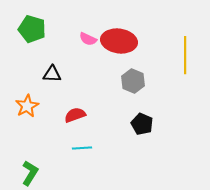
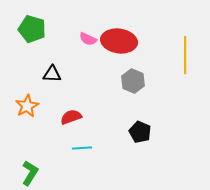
red semicircle: moved 4 px left, 2 px down
black pentagon: moved 2 px left, 8 px down
